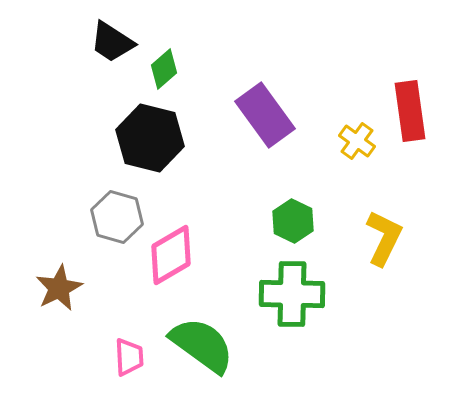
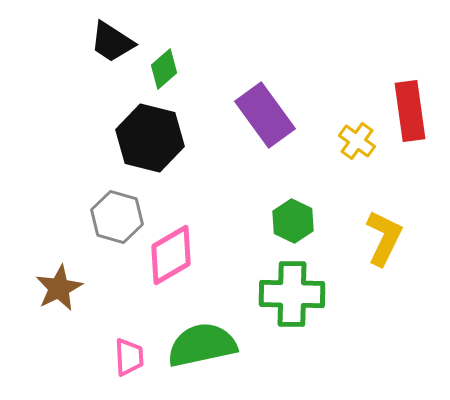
green semicircle: rotated 48 degrees counterclockwise
